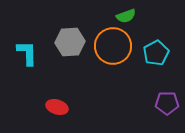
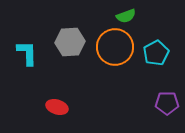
orange circle: moved 2 px right, 1 px down
